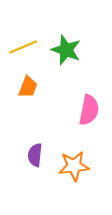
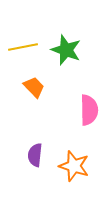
yellow line: rotated 12 degrees clockwise
orange trapezoid: moved 6 px right; rotated 65 degrees counterclockwise
pink semicircle: rotated 12 degrees counterclockwise
orange star: rotated 24 degrees clockwise
